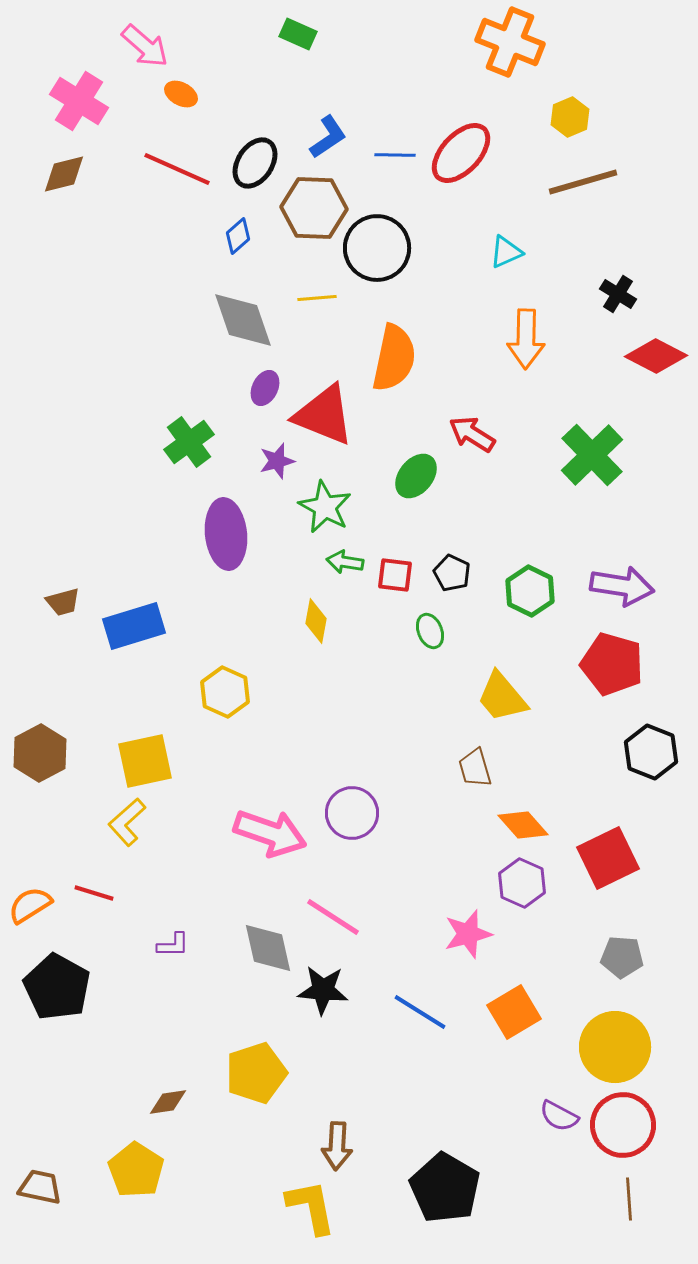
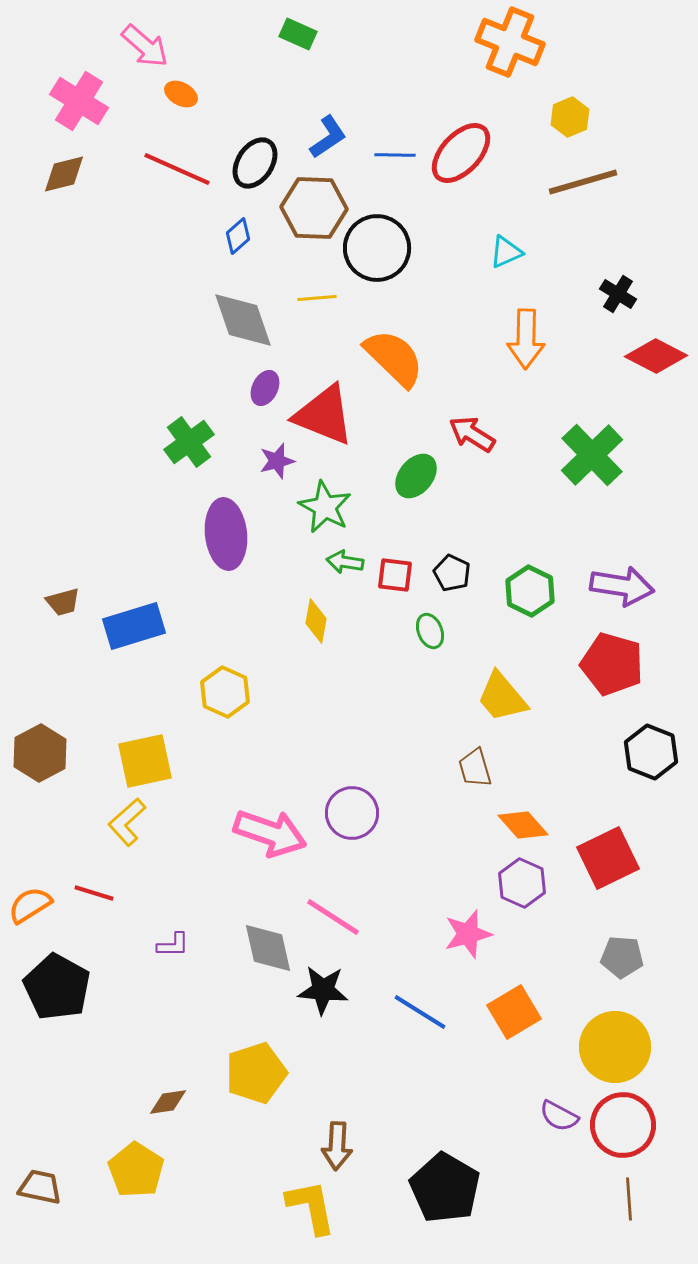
orange semicircle at (394, 358): rotated 58 degrees counterclockwise
